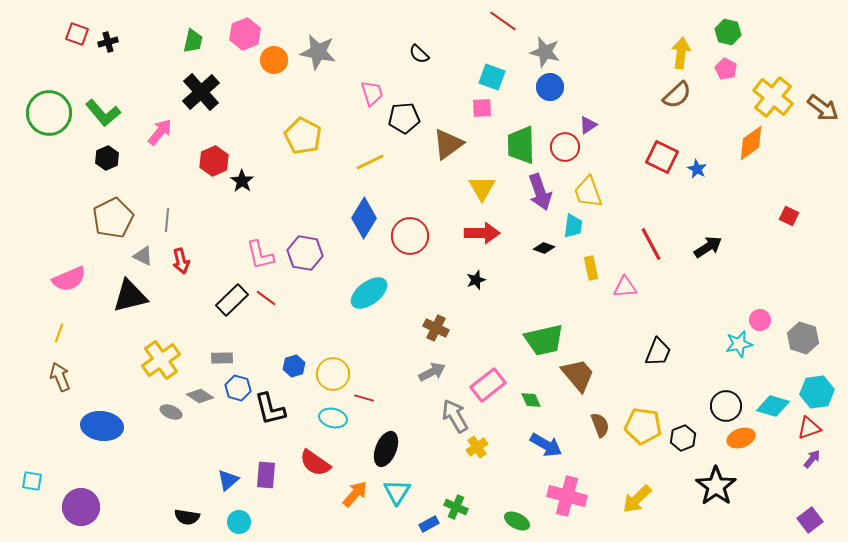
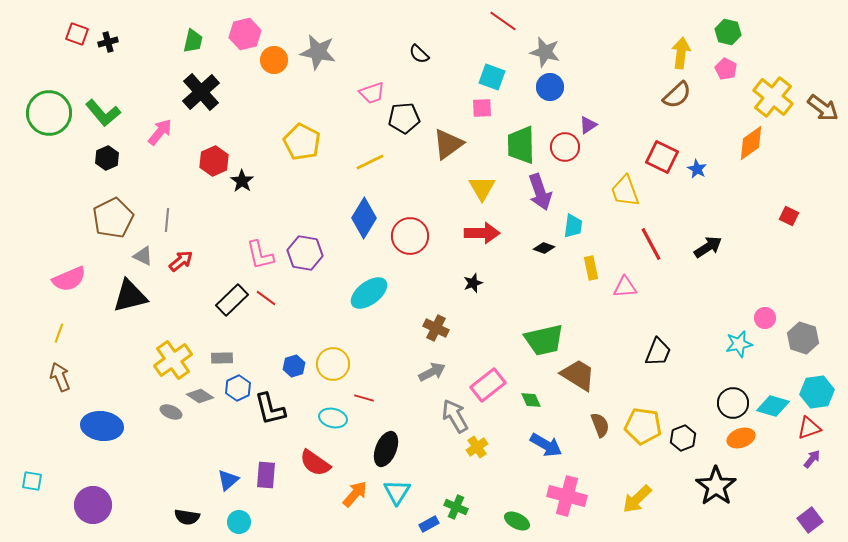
pink hexagon at (245, 34): rotated 8 degrees clockwise
pink trapezoid at (372, 93): rotated 88 degrees clockwise
yellow pentagon at (303, 136): moved 1 px left, 6 px down
yellow trapezoid at (588, 192): moved 37 px right, 1 px up
red arrow at (181, 261): rotated 115 degrees counterclockwise
black star at (476, 280): moved 3 px left, 3 px down
pink circle at (760, 320): moved 5 px right, 2 px up
yellow cross at (161, 360): moved 12 px right
yellow circle at (333, 374): moved 10 px up
brown trapezoid at (578, 375): rotated 18 degrees counterclockwise
blue hexagon at (238, 388): rotated 20 degrees clockwise
black circle at (726, 406): moved 7 px right, 3 px up
purple circle at (81, 507): moved 12 px right, 2 px up
